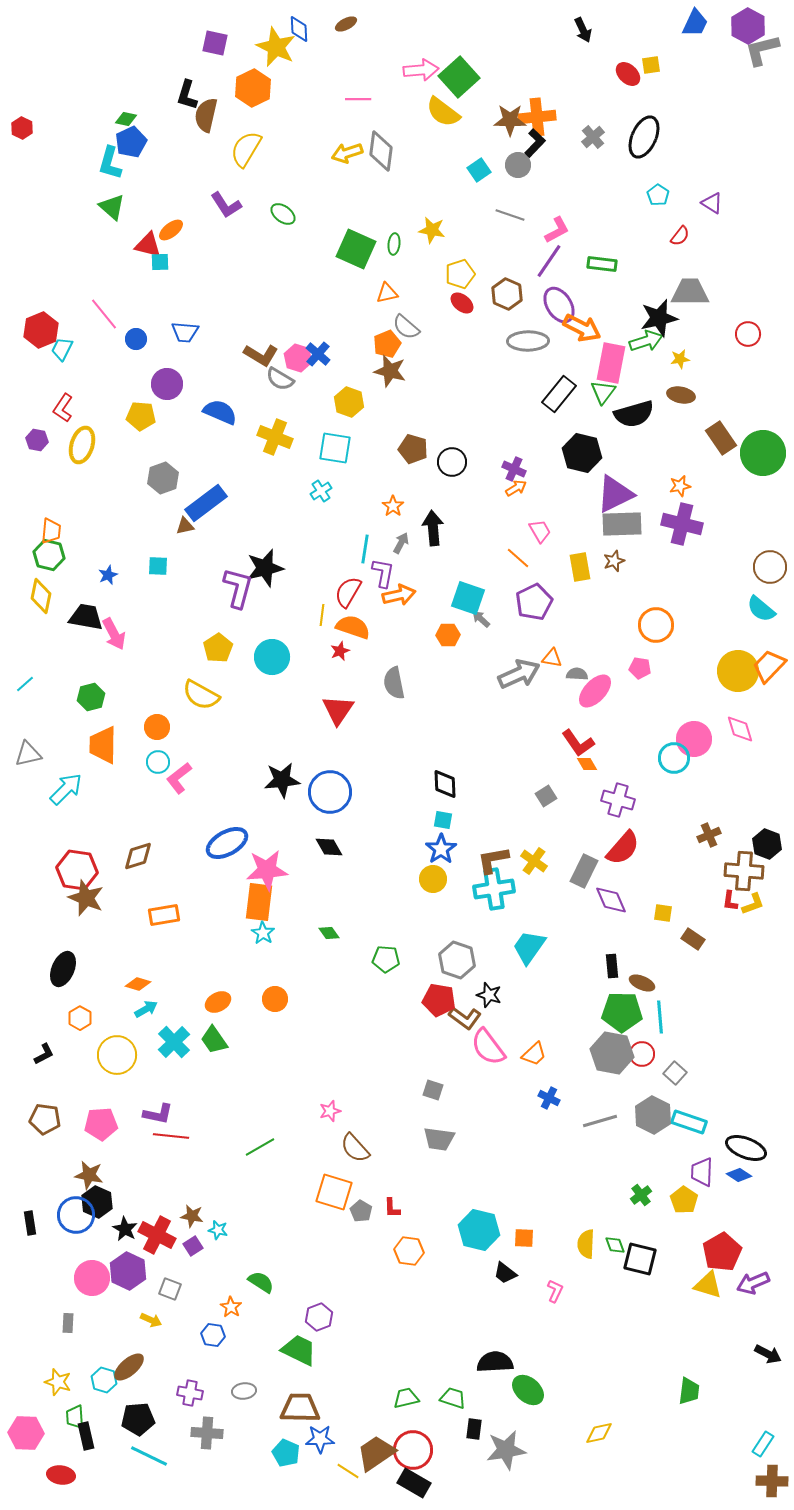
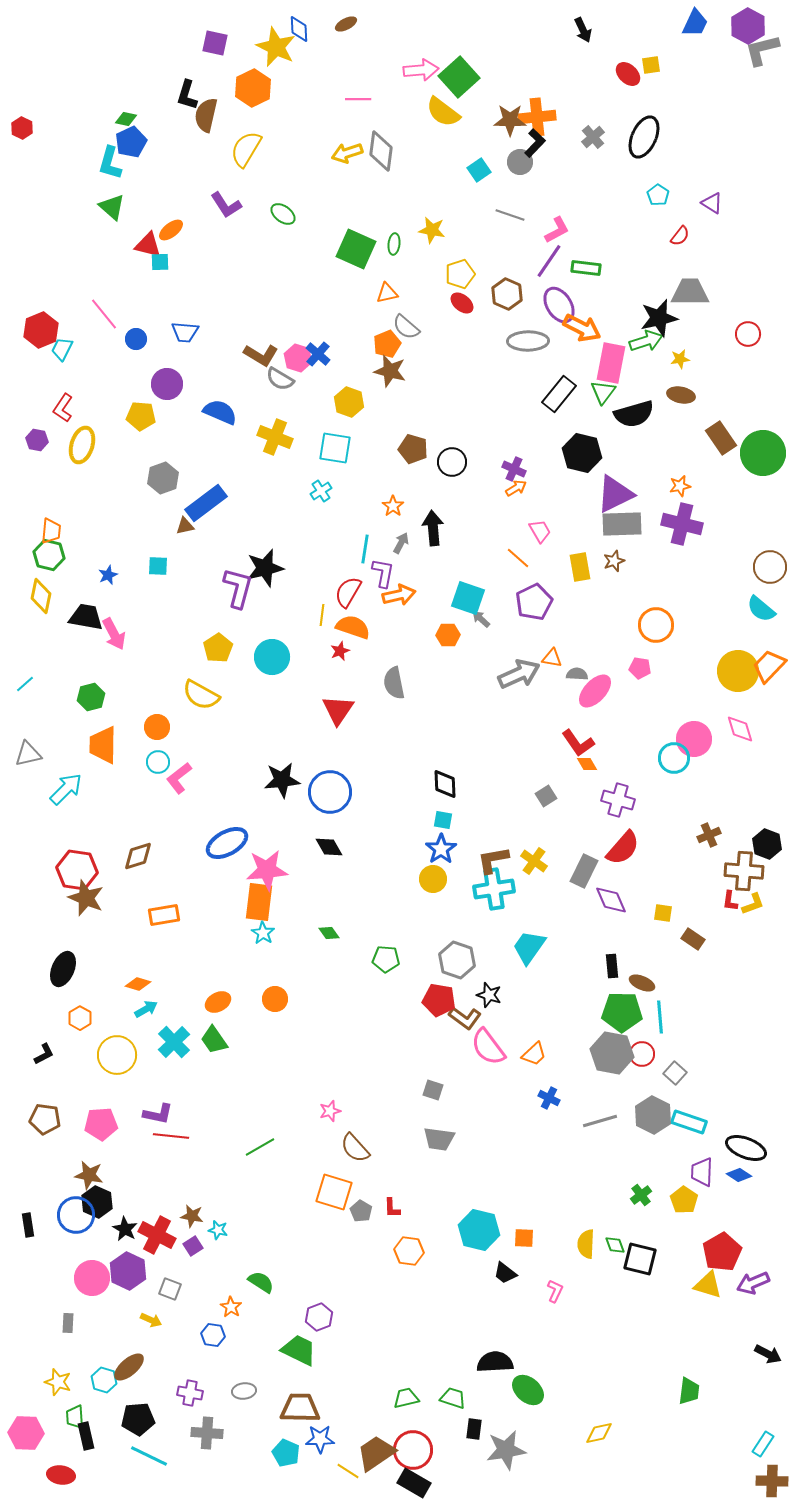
gray circle at (518, 165): moved 2 px right, 3 px up
green rectangle at (602, 264): moved 16 px left, 4 px down
black rectangle at (30, 1223): moved 2 px left, 2 px down
